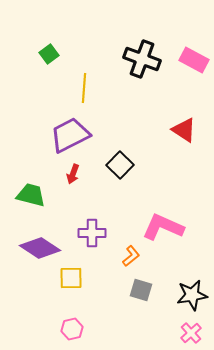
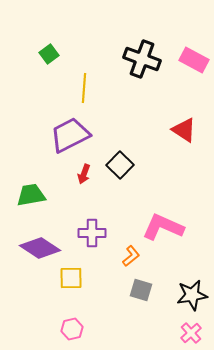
red arrow: moved 11 px right
green trapezoid: rotated 24 degrees counterclockwise
